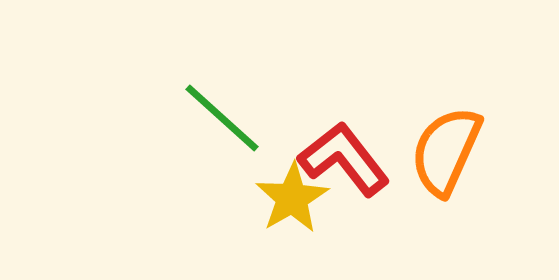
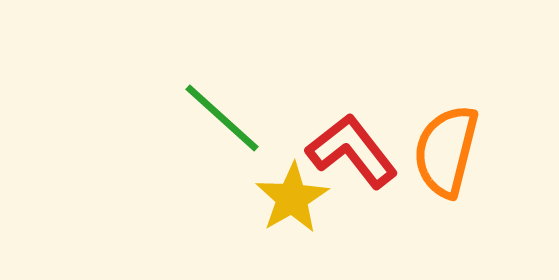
orange semicircle: rotated 10 degrees counterclockwise
red L-shape: moved 8 px right, 8 px up
